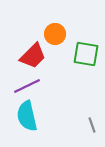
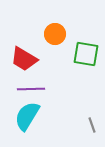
red trapezoid: moved 9 px left, 3 px down; rotated 76 degrees clockwise
purple line: moved 4 px right, 3 px down; rotated 24 degrees clockwise
cyan semicircle: rotated 44 degrees clockwise
